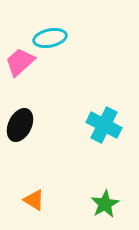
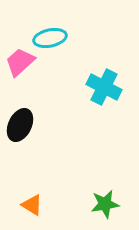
cyan cross: moved 38 px up
orange triangle: moved 2 px left, 5 px down
green star: rotated 20 degrees clockwise
